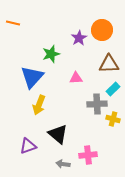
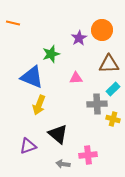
blue triangle: rotated 50 degrees counterclockwise
